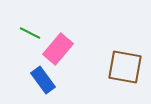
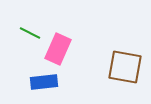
pink rectangle: rotated 16 degrees counterclockwise
blue rectangle: moved 1 px right, 2 px down; rotated 60 degrees counterclockwise
